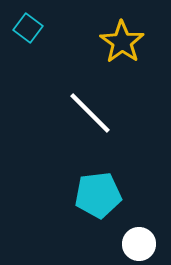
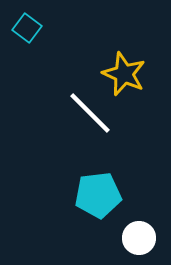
cyan square: moved 1 px left
yellow star: moved 2 px right, 32 px down; rotated 12 degrees counterclockwise
white circle: moved 6 px up
